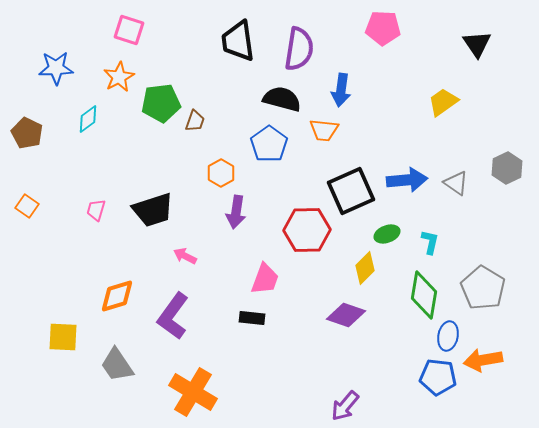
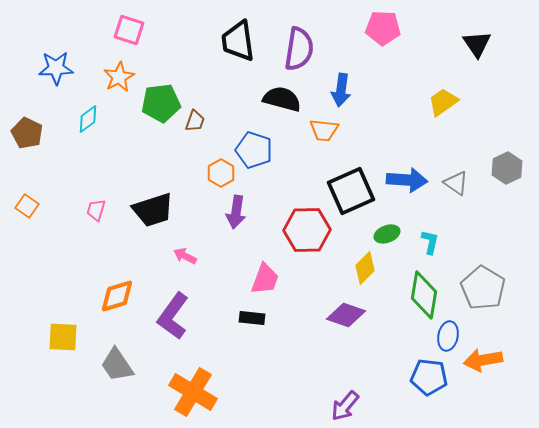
blue pentagon at (269, 144): moved 15 px left, 6 px down; rotated 18 degrees counterclockwise
blue arrow at (407, 180): rotated 9 degrees clockwise
blue pentagon at (438, 377): moved 9 px left
